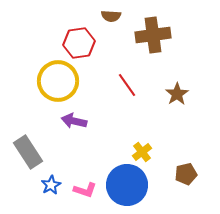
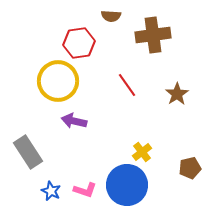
brown pentagon: moved 4 px right, 6 px up
blue star: moved 6 px down; rotated 18 degrees counterclockwise
